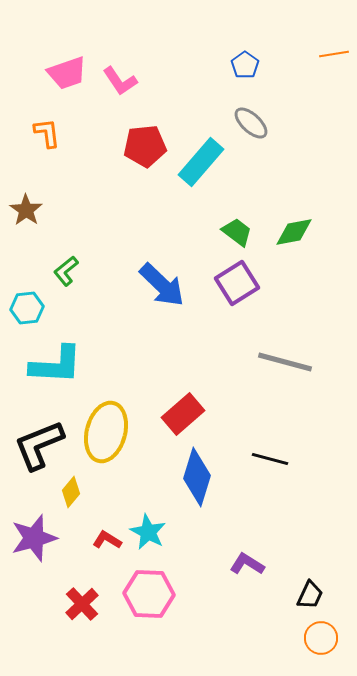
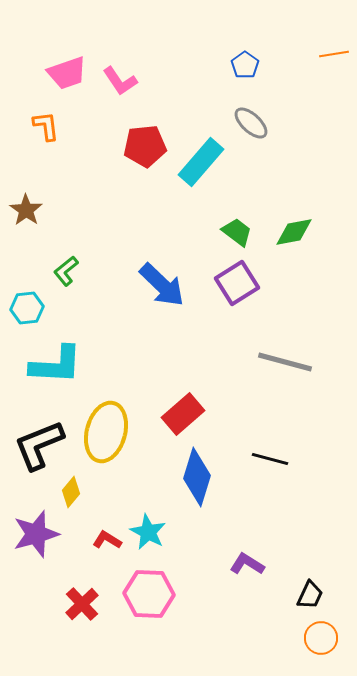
orange L-shape: moved 1 px left, 7 px up
purple star: moved 2 px right, 4 px up
